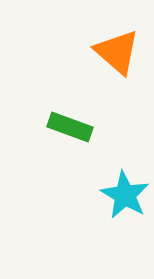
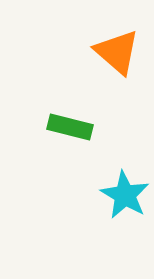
green rectangle: rotated 6 degrees counterclockwise
